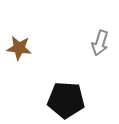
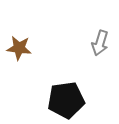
black pentagon: rotated 12 degrees counterclockwise
